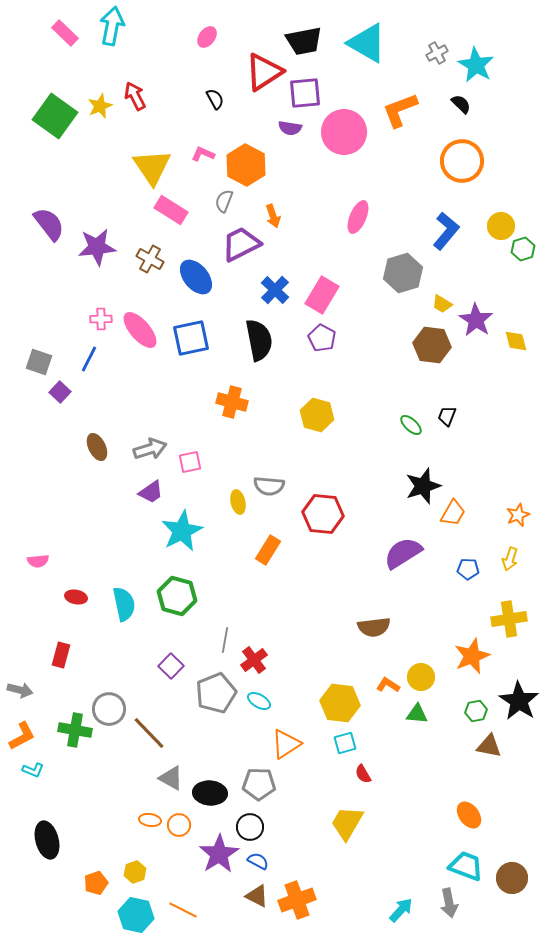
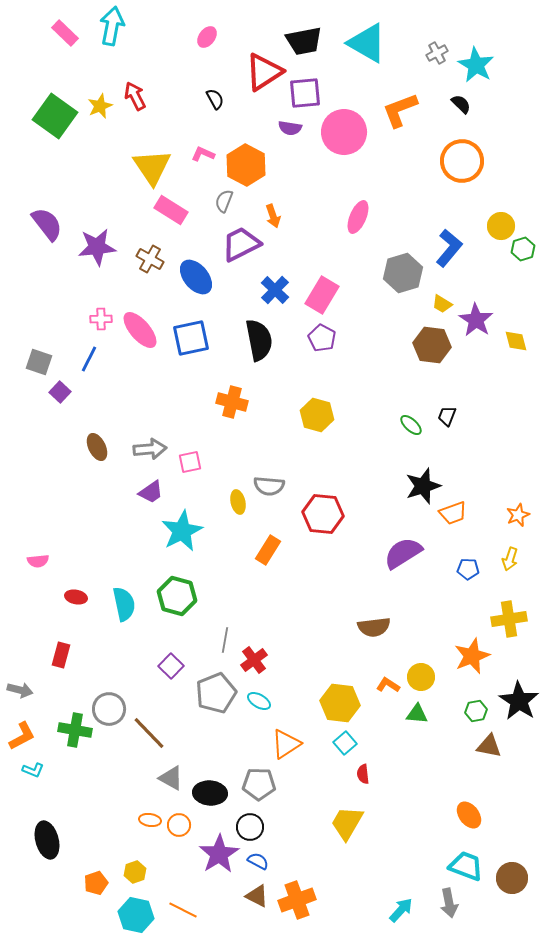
purple semicircle at (49, 224): moved 2 px left
blue L-shape at (446, 231): moved 3 px right, 17 px down
gray arrow at (150, 449): rotated 12 degrees clockwise
orange trapezoid at (453, 513): rotated 40 degrees clockwise
cyan square at (345, 743): rotated 25 degrees counterclockwise
red semicircle at (363, 774): rotated 24 degrees clockwise
